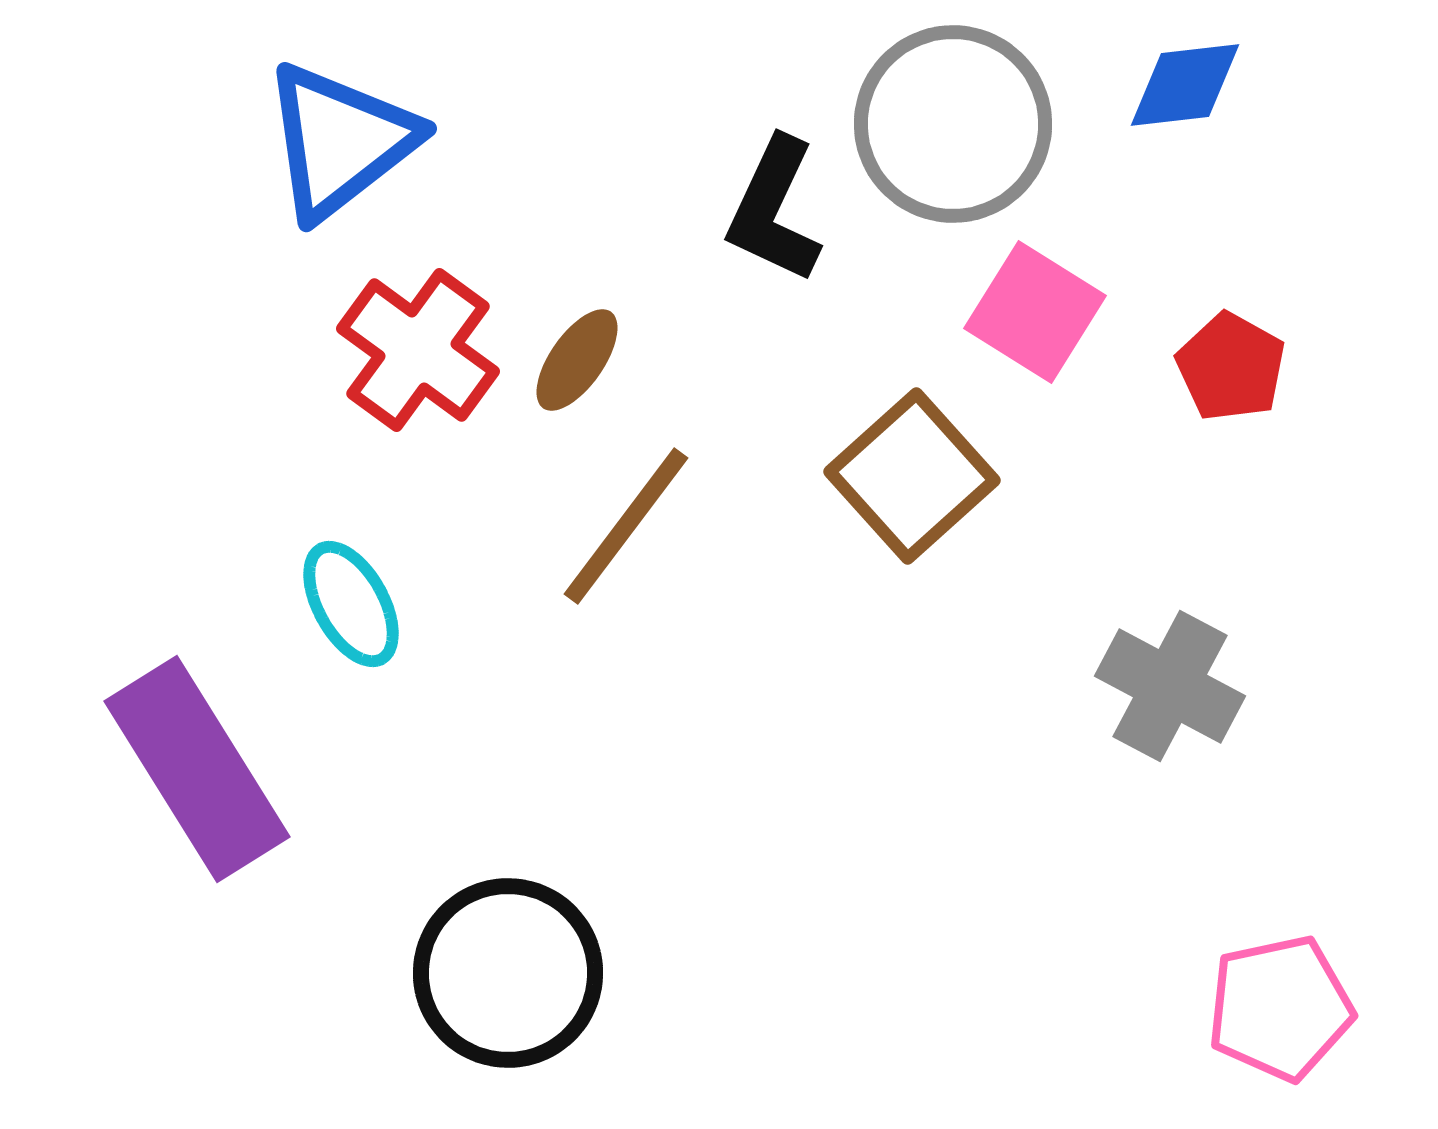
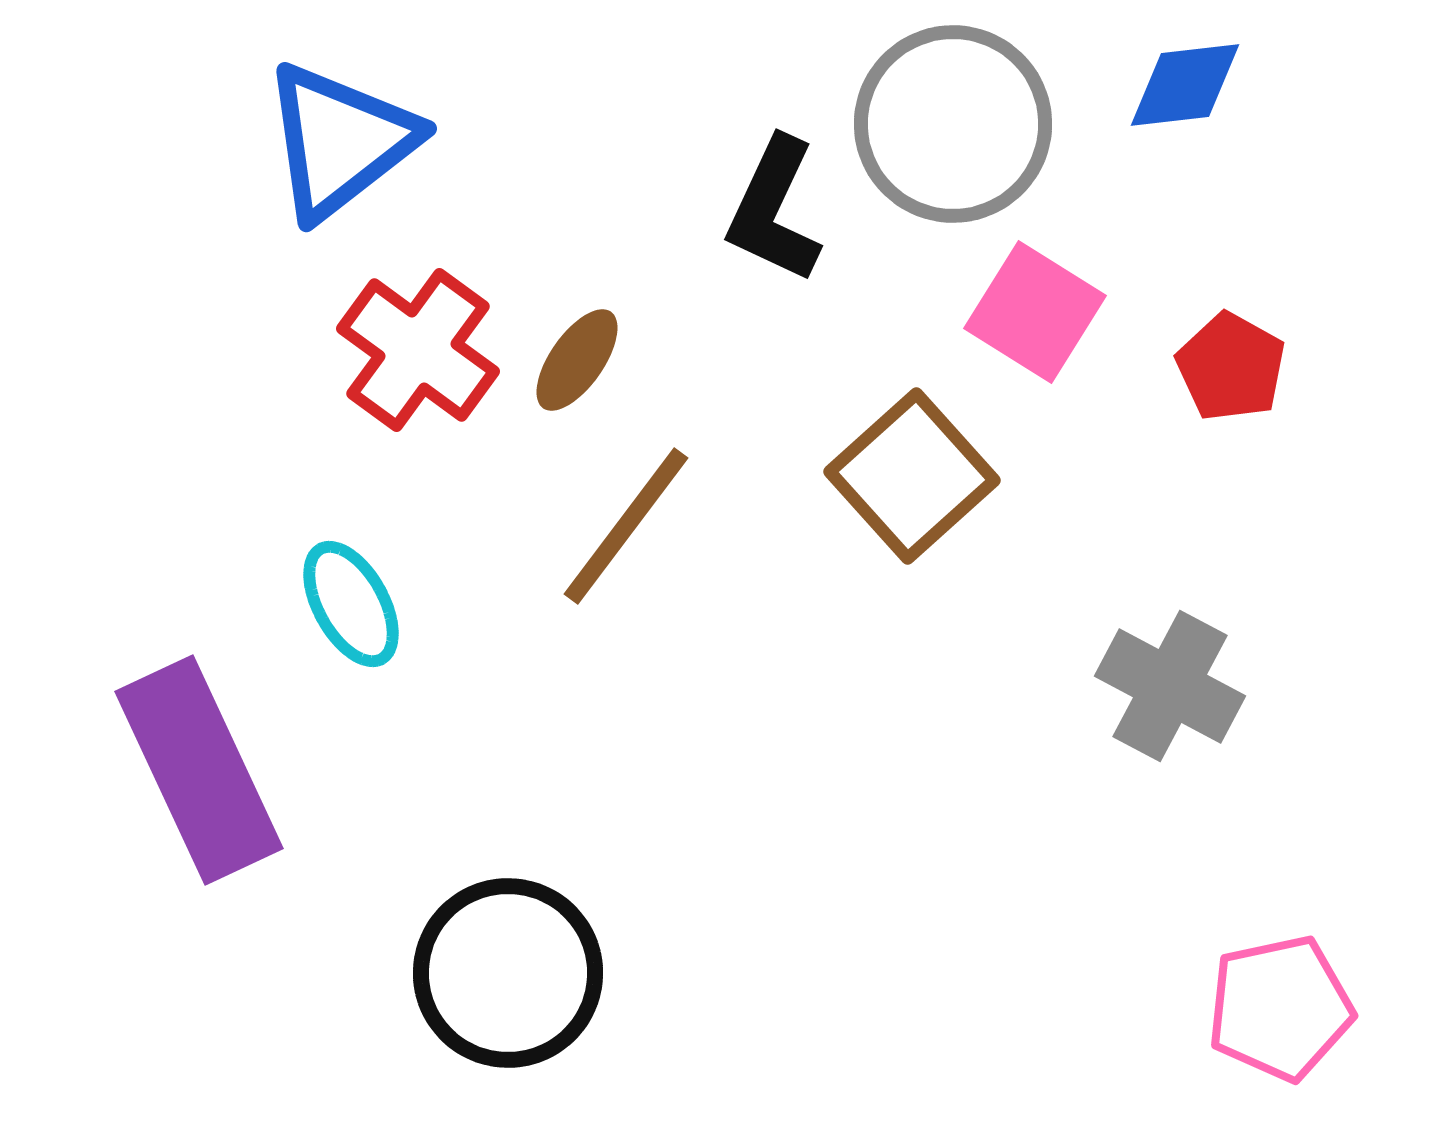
purple rectangle: moved 2 px right, 1 px down; rotated 7 degrees clockwise
